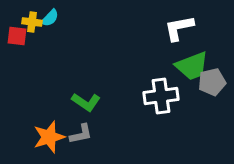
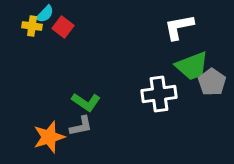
cyan semicircle: moved 5 px left, 4 px up
yellow cross: moved 4 px down
white L-shape: moved 1 px up
red square: moved 46 px right, 9 px up; rotated 30 degrees clockwise
gray pentagon: rotated 24 degrees counterclockwise
white cross: moved 2 px left, 2 px up
gray L-shape: moved 8 px up
